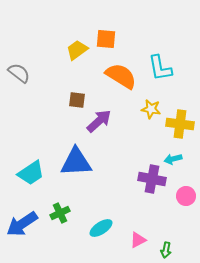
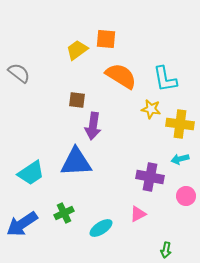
cyan L-shape: moved 5 px right, 11 px down
purple arrow: moved 6 px left, 5 px down; rotated 140 degrees clockwise
cyan arrow: moved 7 px right
purple cross: moved 2 px left, 2 px up
green cross: moved 4 px right
pink triangle: moved 26 px up
